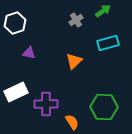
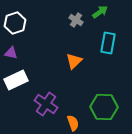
green arrow: moved 3 px left, 1 px down
gray cross: rotated 24 degrees counterclockwise
cyan rectangle: rotated 65 degrees counterclockwise
purple triangle: moved 18 px left
white rectangle: moved 12 px up
purple cross: rotated 35 degrees clockwise
orange semicircle: moved 1 px right, 1 px down; rotated 14 degrees clockwise
